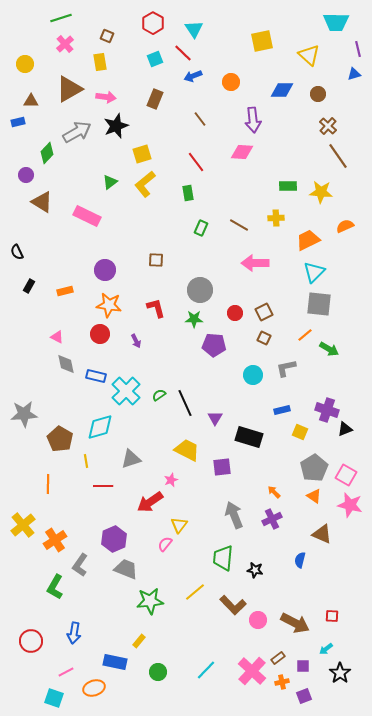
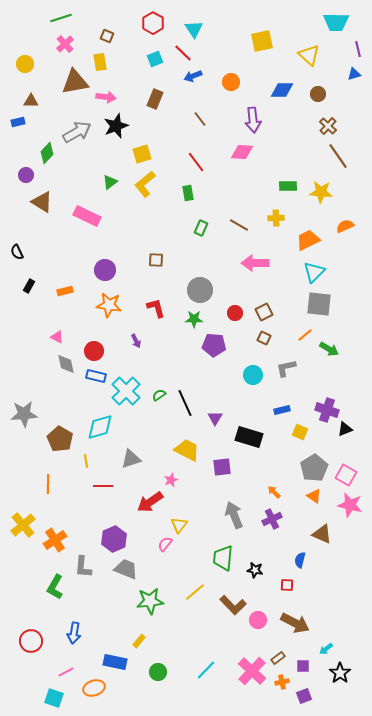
brown triangle at (69, 89): moved 6 px right, 7 px up; rotated 20 degrees clockwise
red circle at (100, 334): moved 6 px left, 17 px down
gray L-shape at (80, 565): moved 3 px right, 2 px down; rotated 30 degrees counterclockwise
red square at (332, 616): moved 45 px left, 31 px up
